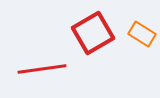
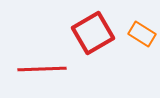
red line: rotated 6 degrees clockwise
